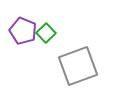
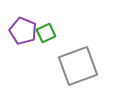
green square: rotated 18 degrees clockwise
